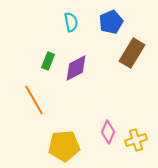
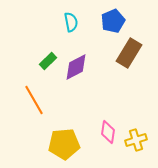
blue pentagon: moved 2 px right, 1 px up
brown rectangle: moved 3 px left
green rectangle: rotated 24 degrees clockwise
purple diamond: moved 1 px up
pink diamond: rotated 15 degrees counterclockwise
yellow pentagon: moved 2 px up
